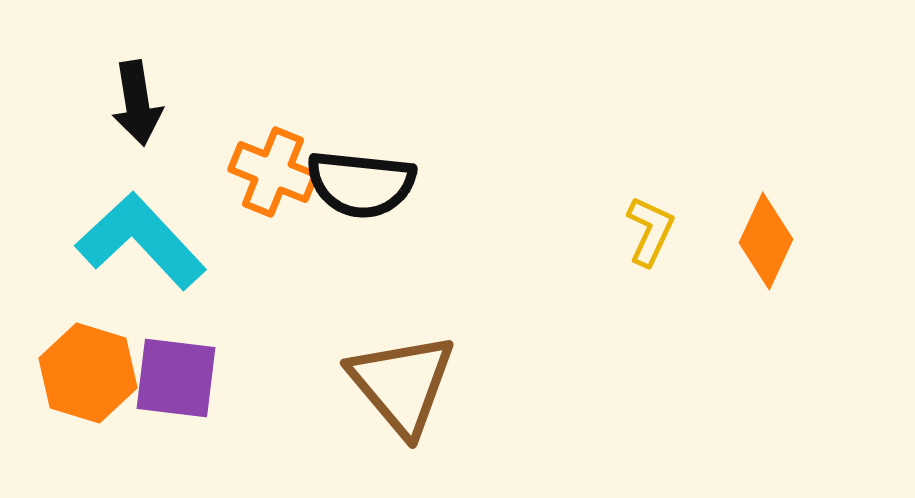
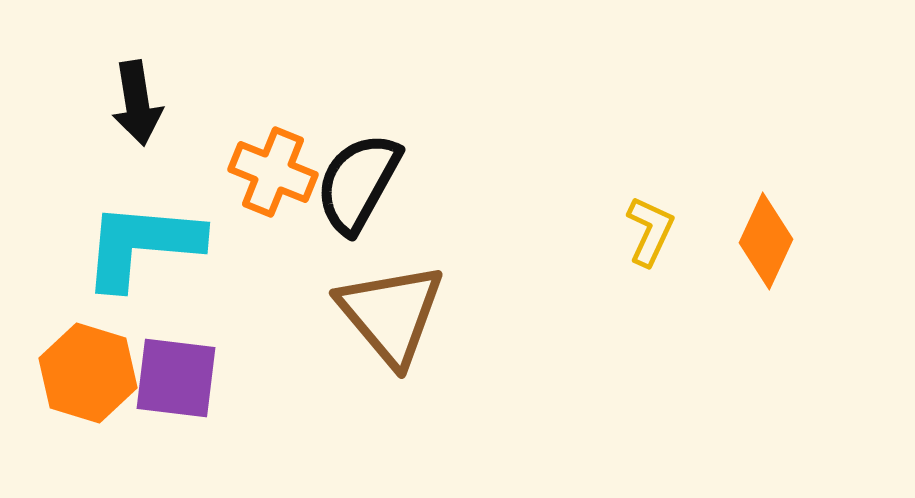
black semicircle: moved 3 px left, 1 px up; rotated 113 degrees clockwise
cyan L-shape: moved 1 px right, 4 px down; rotated 42 degrees counterclockwise
brown triangle: moved 11 px left, 70 px up
